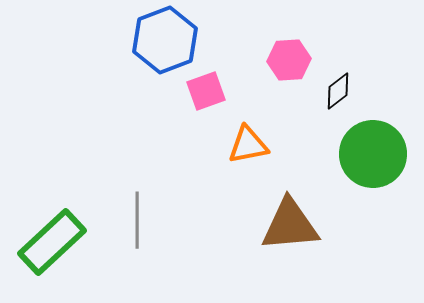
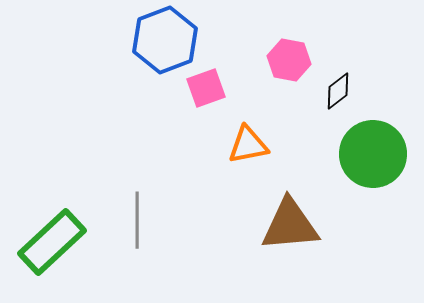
pink hexagon: rotated 15 degrees clockwise
pink square: moved 3 px up
